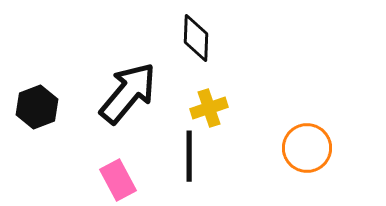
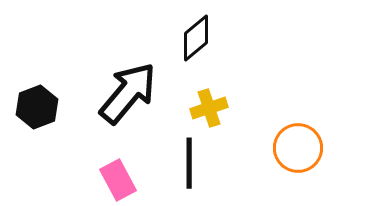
black diamond: rotated 48 degrees clockwise
orange circle: moved 9 px left
black line: moved 7 px down
